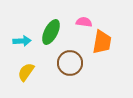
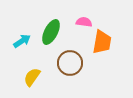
cyan arrow: rotated 30 degrees counterclockwise
yellow semicircle: moved 6 px right, 5 px down
